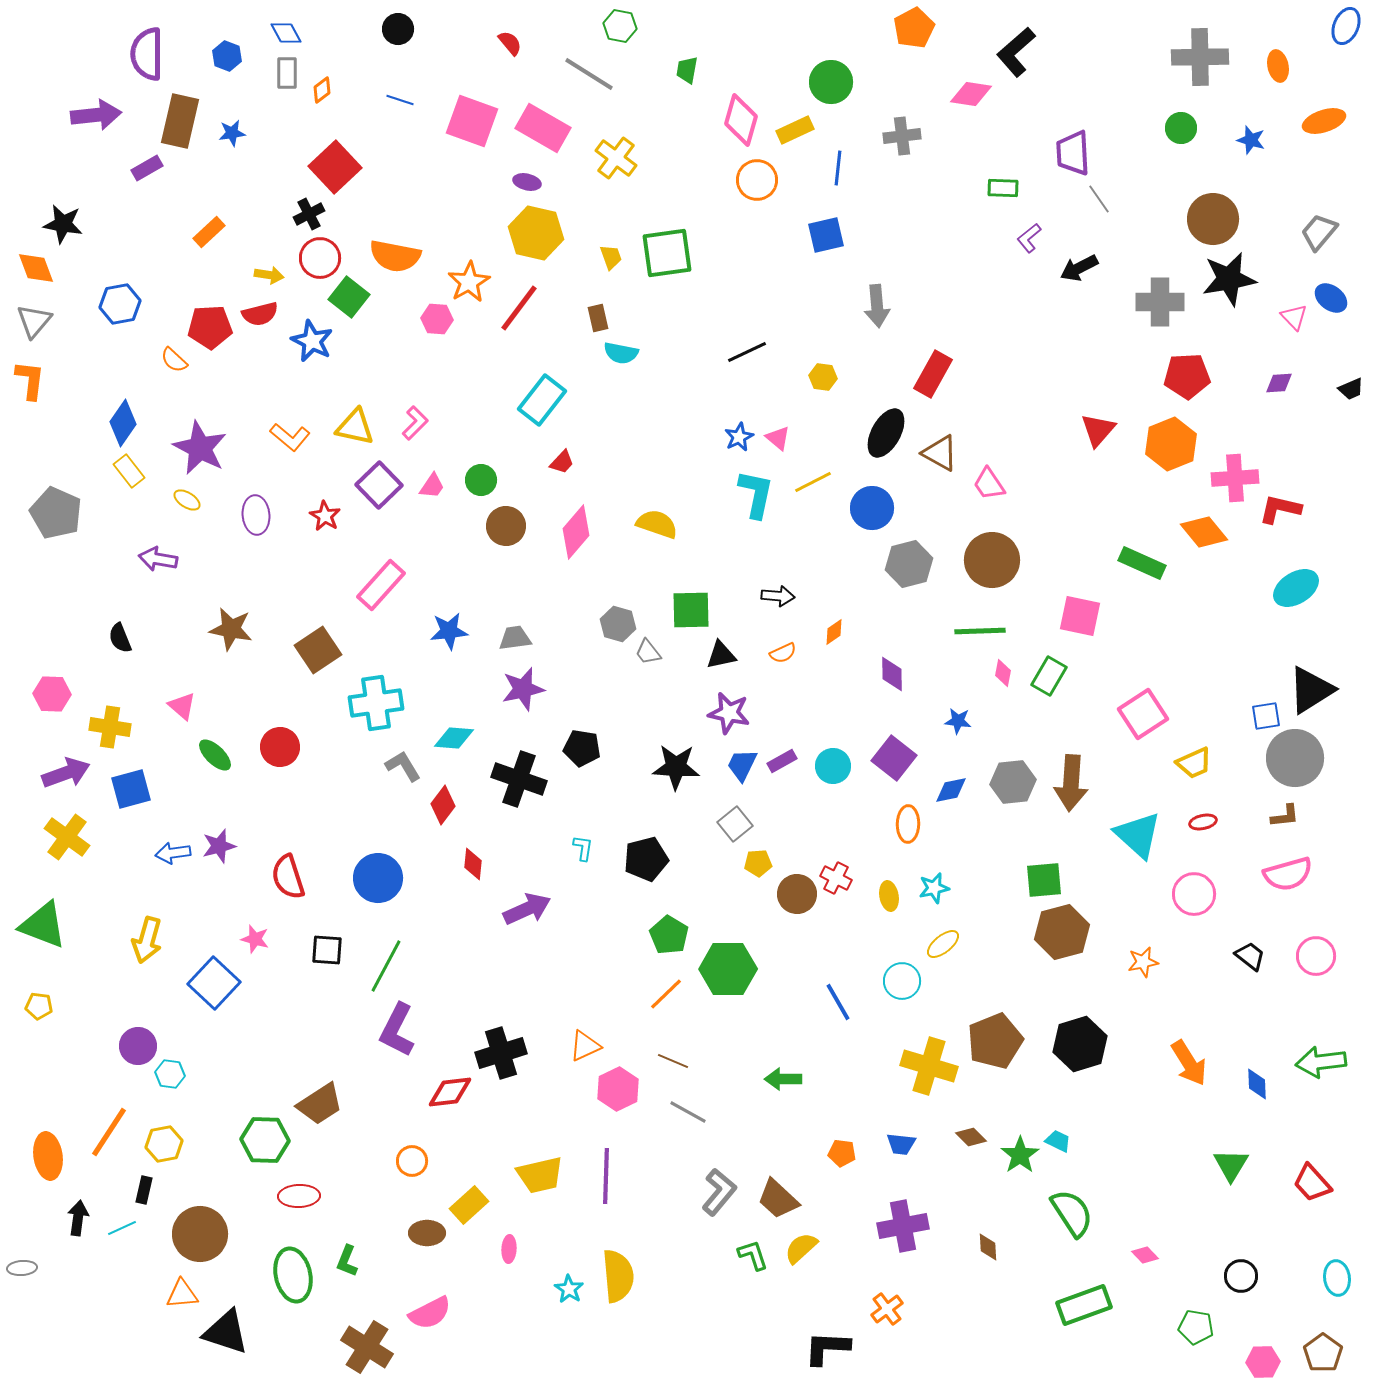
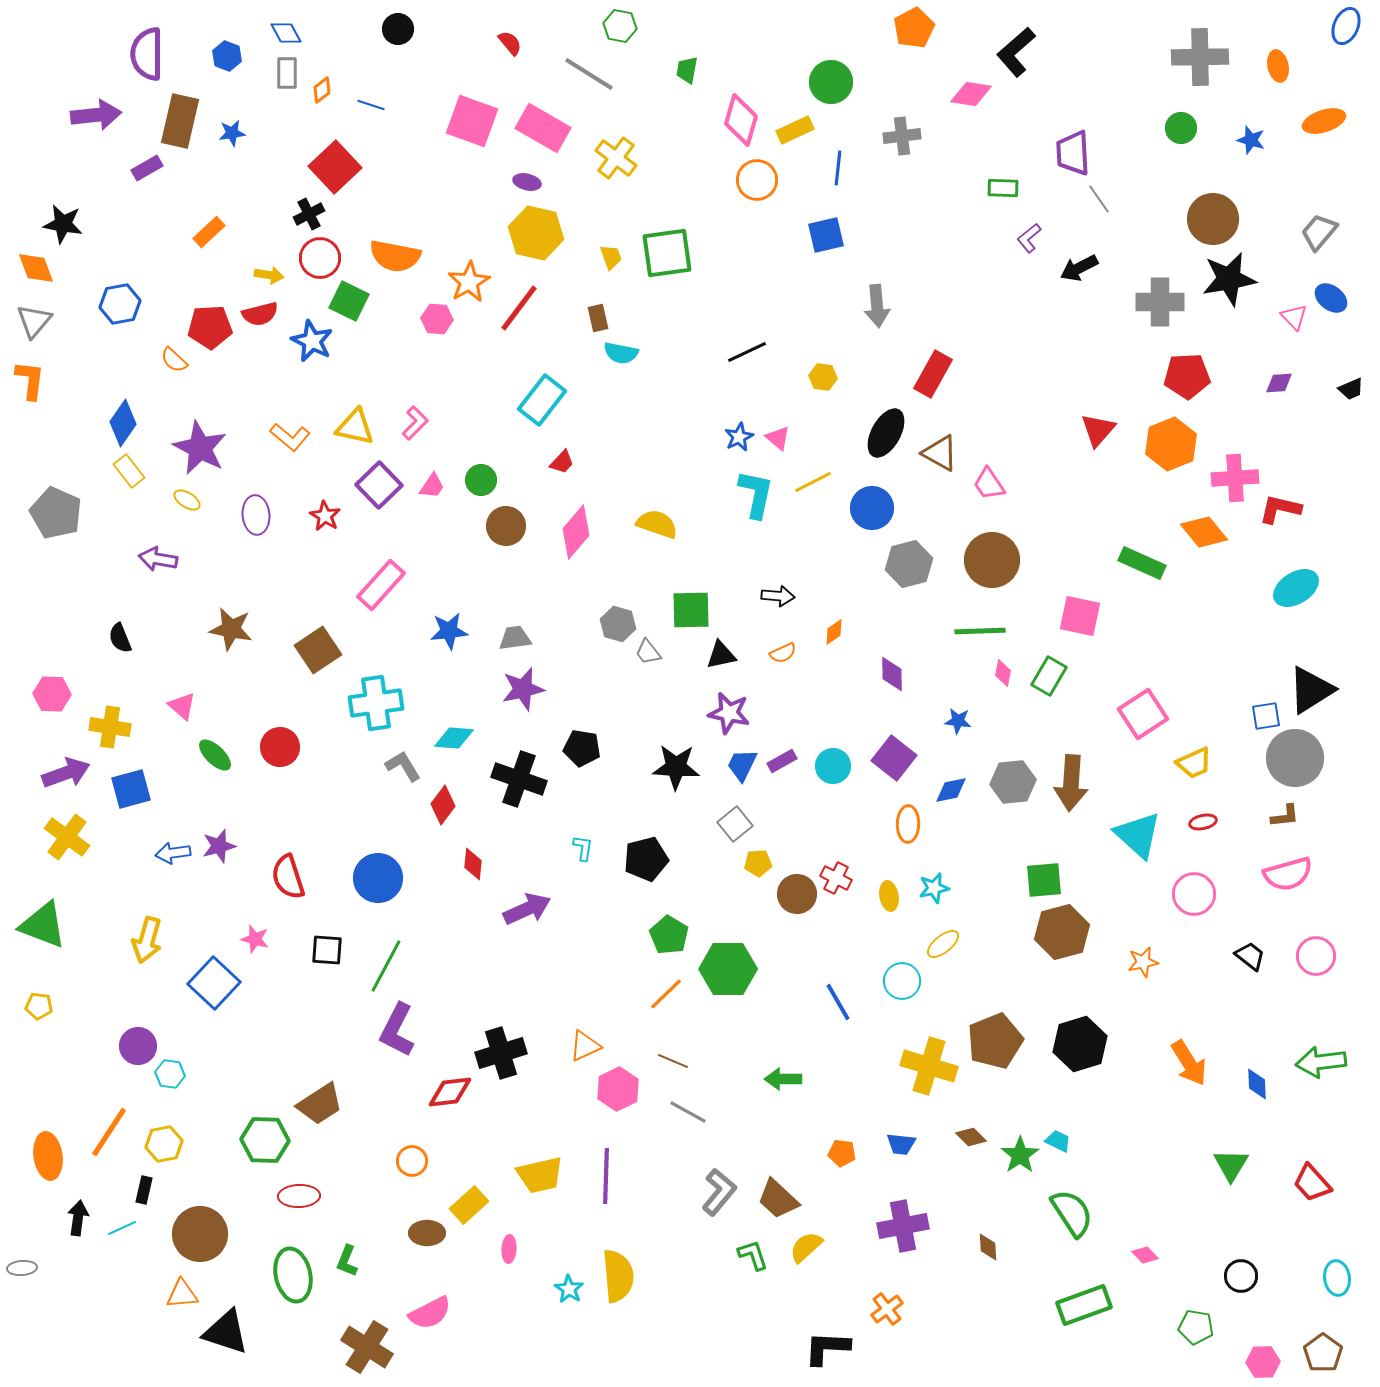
blue line at (400, 100): moved 29 px left, 5 px down
green square at (349, 297): moved 4 px down; rotated 12 degrees counterclockwise
yellow semicircle at (801, 1248): moved 5 px right, 1 px up
